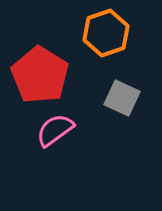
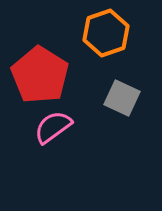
pink semicircle: moved 2 px left, 3 px up
